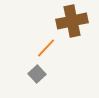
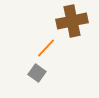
gray square: moved 1 px up; rotated 12 degrees counterclockwise
